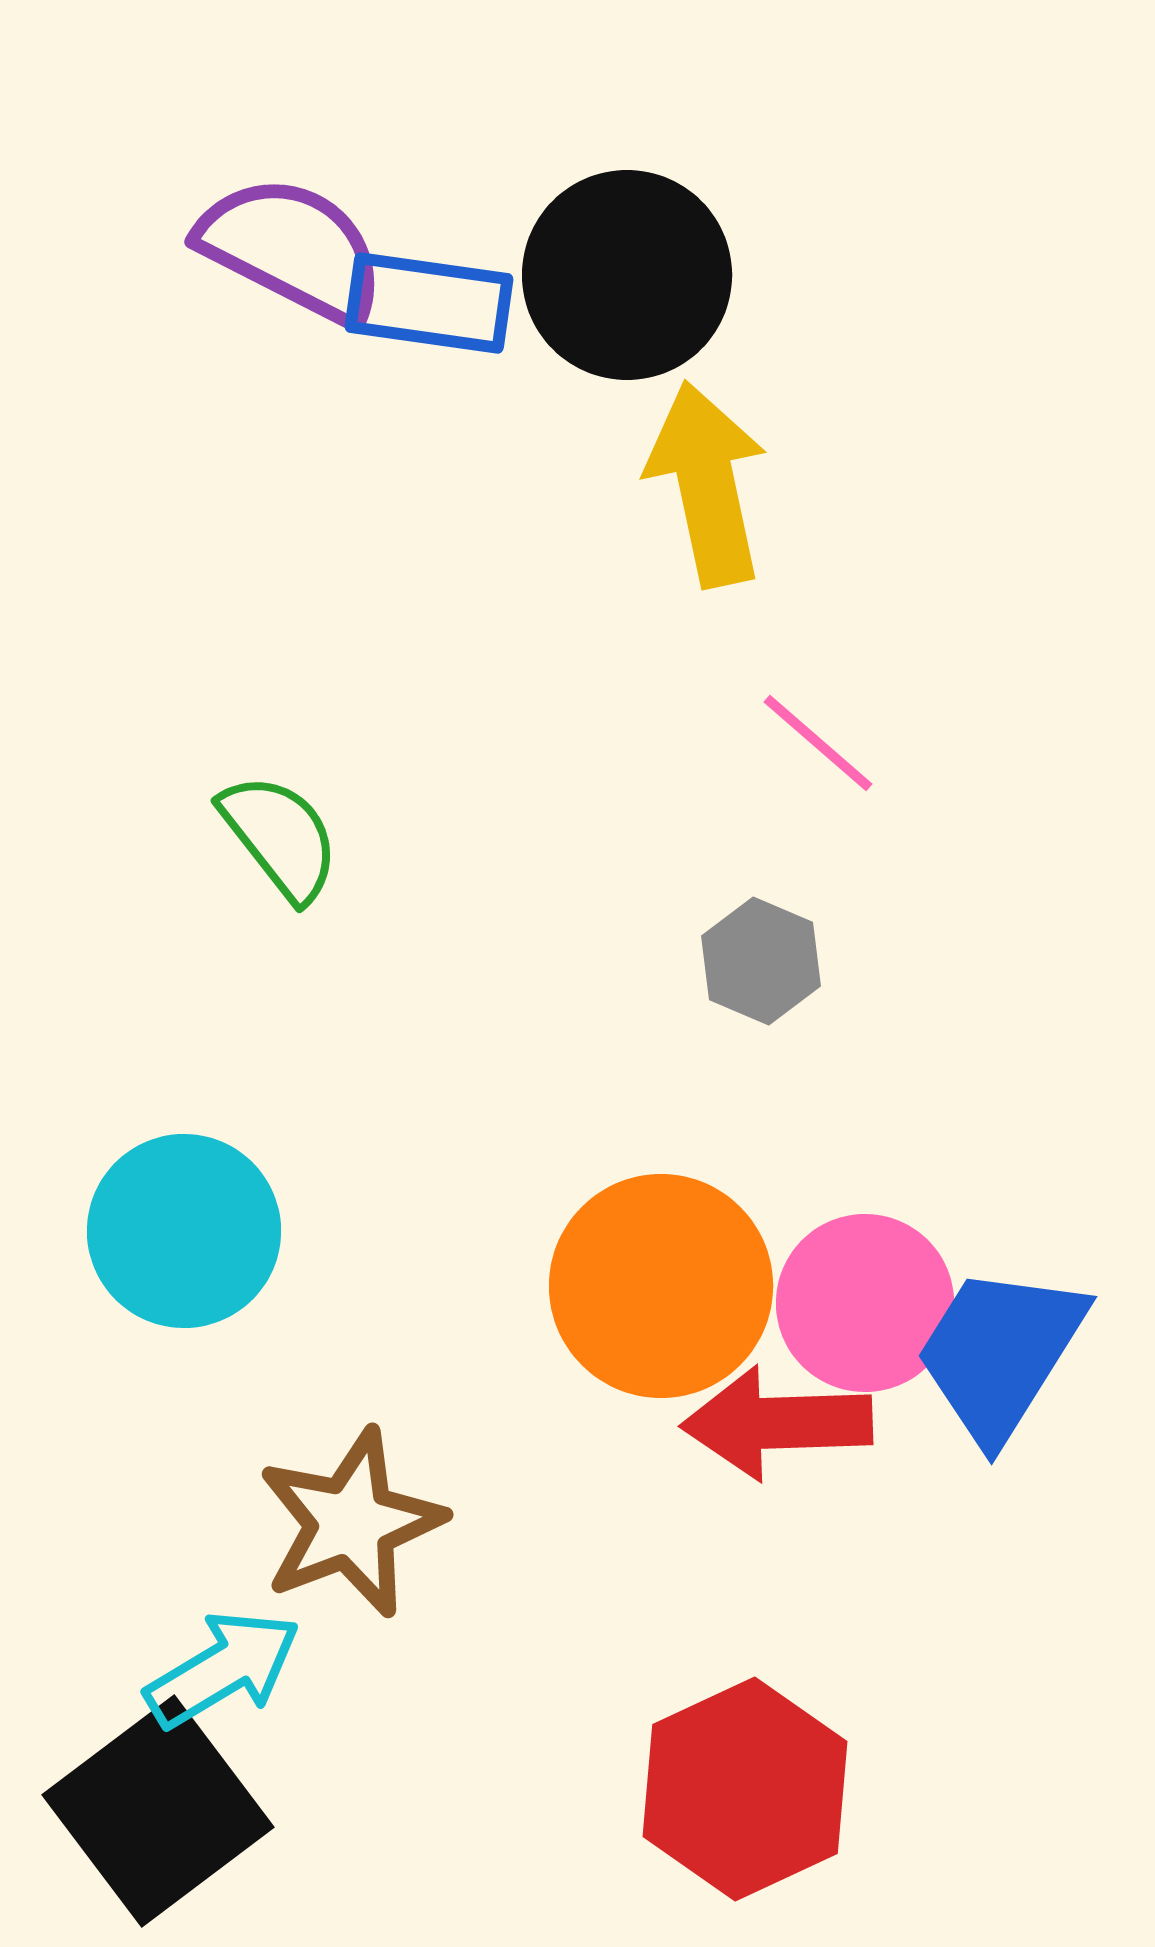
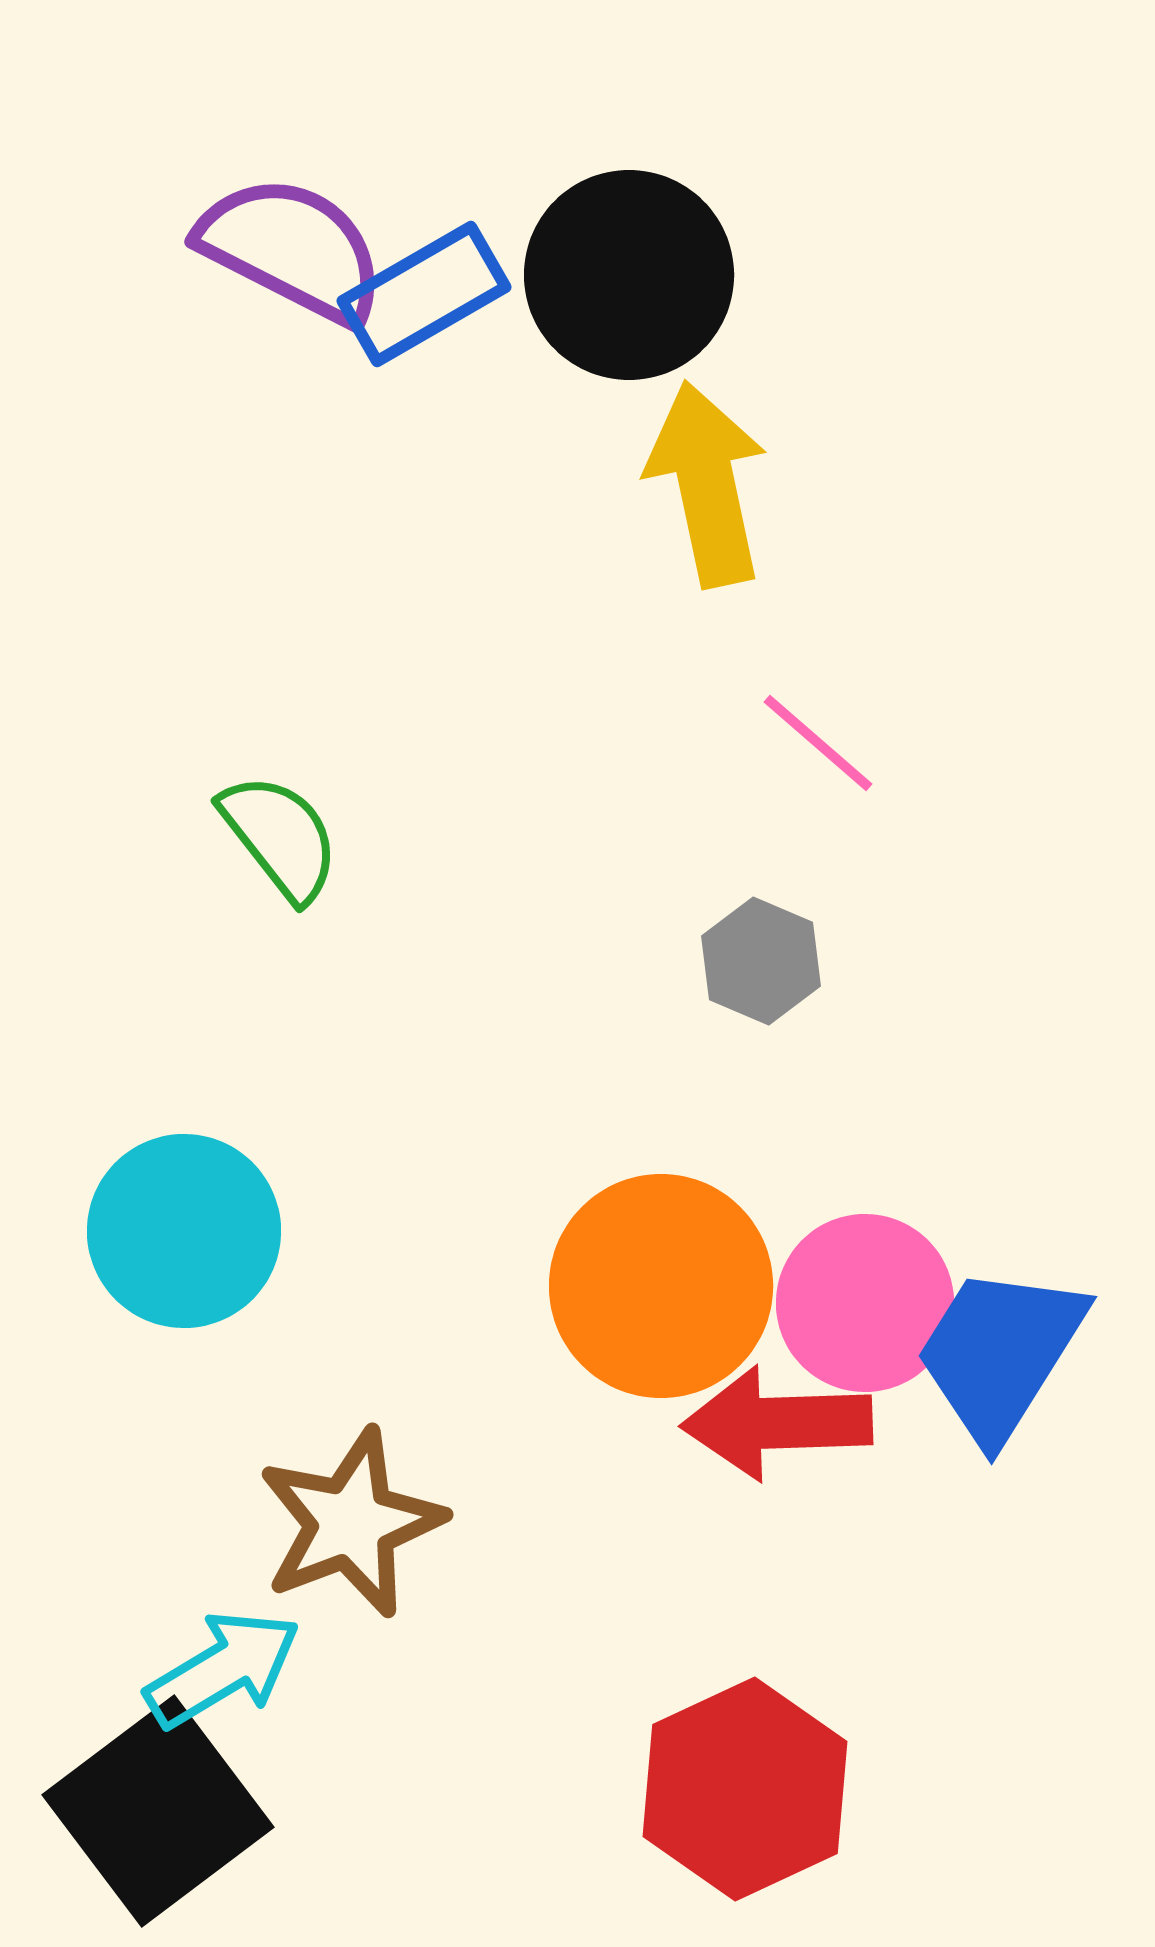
black circle: moved 2 px right
blue rectangle: moved 5 px left, 9 px up; rotated 38 degrees counterclockwise
